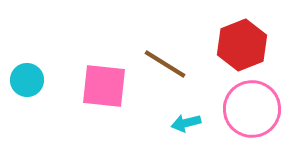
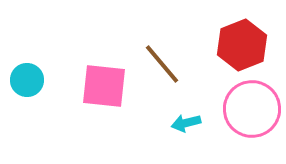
brown line: moved 3 px left; rotated 18 degrees clockwise
